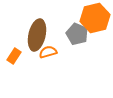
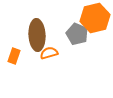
brown ellipse: rotated 16 degrees counterclockwise
orange semicircle: moved 1 px right, 1 px down
orange rectangle: rotated 14 degrees counterclockwise
